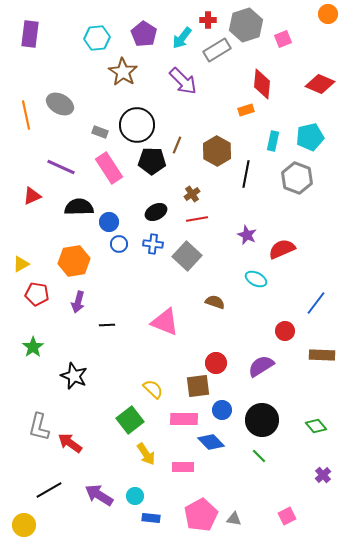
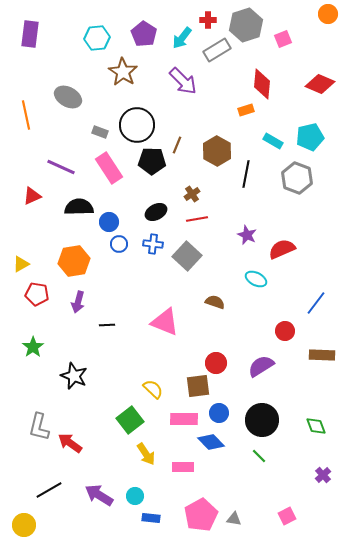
gray ellipse at (60, 104): moved 8 px right, 7 px up
cyan rectangle at (273, 141): rotated 72 degrees counterclockwise
blue circle at (222, 410): moved 3 px left, 3 px down
green diamond at (316, 426): rotated 20 degrees clockwise
